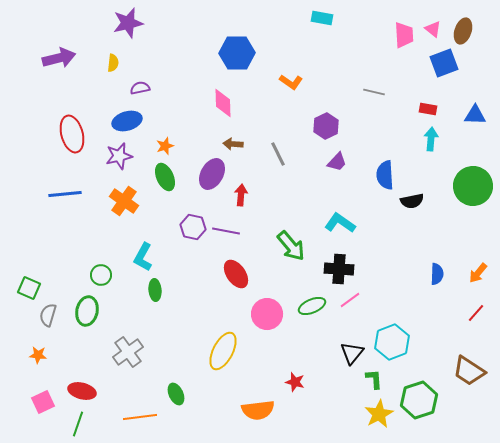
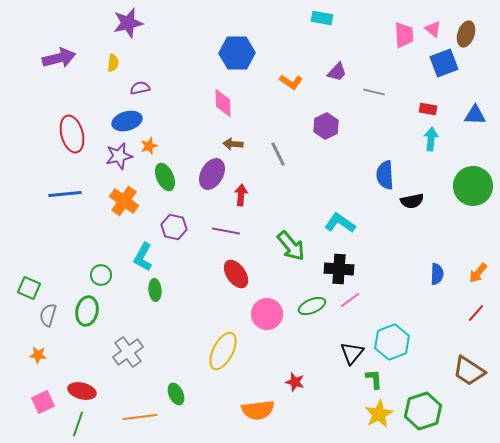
brown ellipse at (463, 31): moved 3 px right, 3 px down
orange star at (165, 146): moved 16 px left
purple trapezoid at (337, 162): moved 90 px up
purple hexagon at (193, 227): moved 19 px left
green hexagon at (419, 400): moved 4 px right, 11 px down
